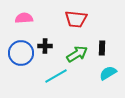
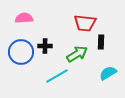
red trapezoid: moved 9 px right, 4 px down
black rectangle: moved 1 px left, 6 px up
blue circle: moved 1 px up
cyan line: moved 1 px right
